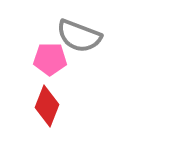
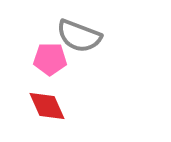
red diamond: rotated 45 degrees counterclockwise
